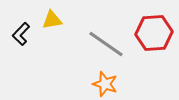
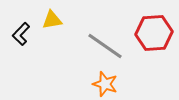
gray line: moved 1 px left, 2 px down
